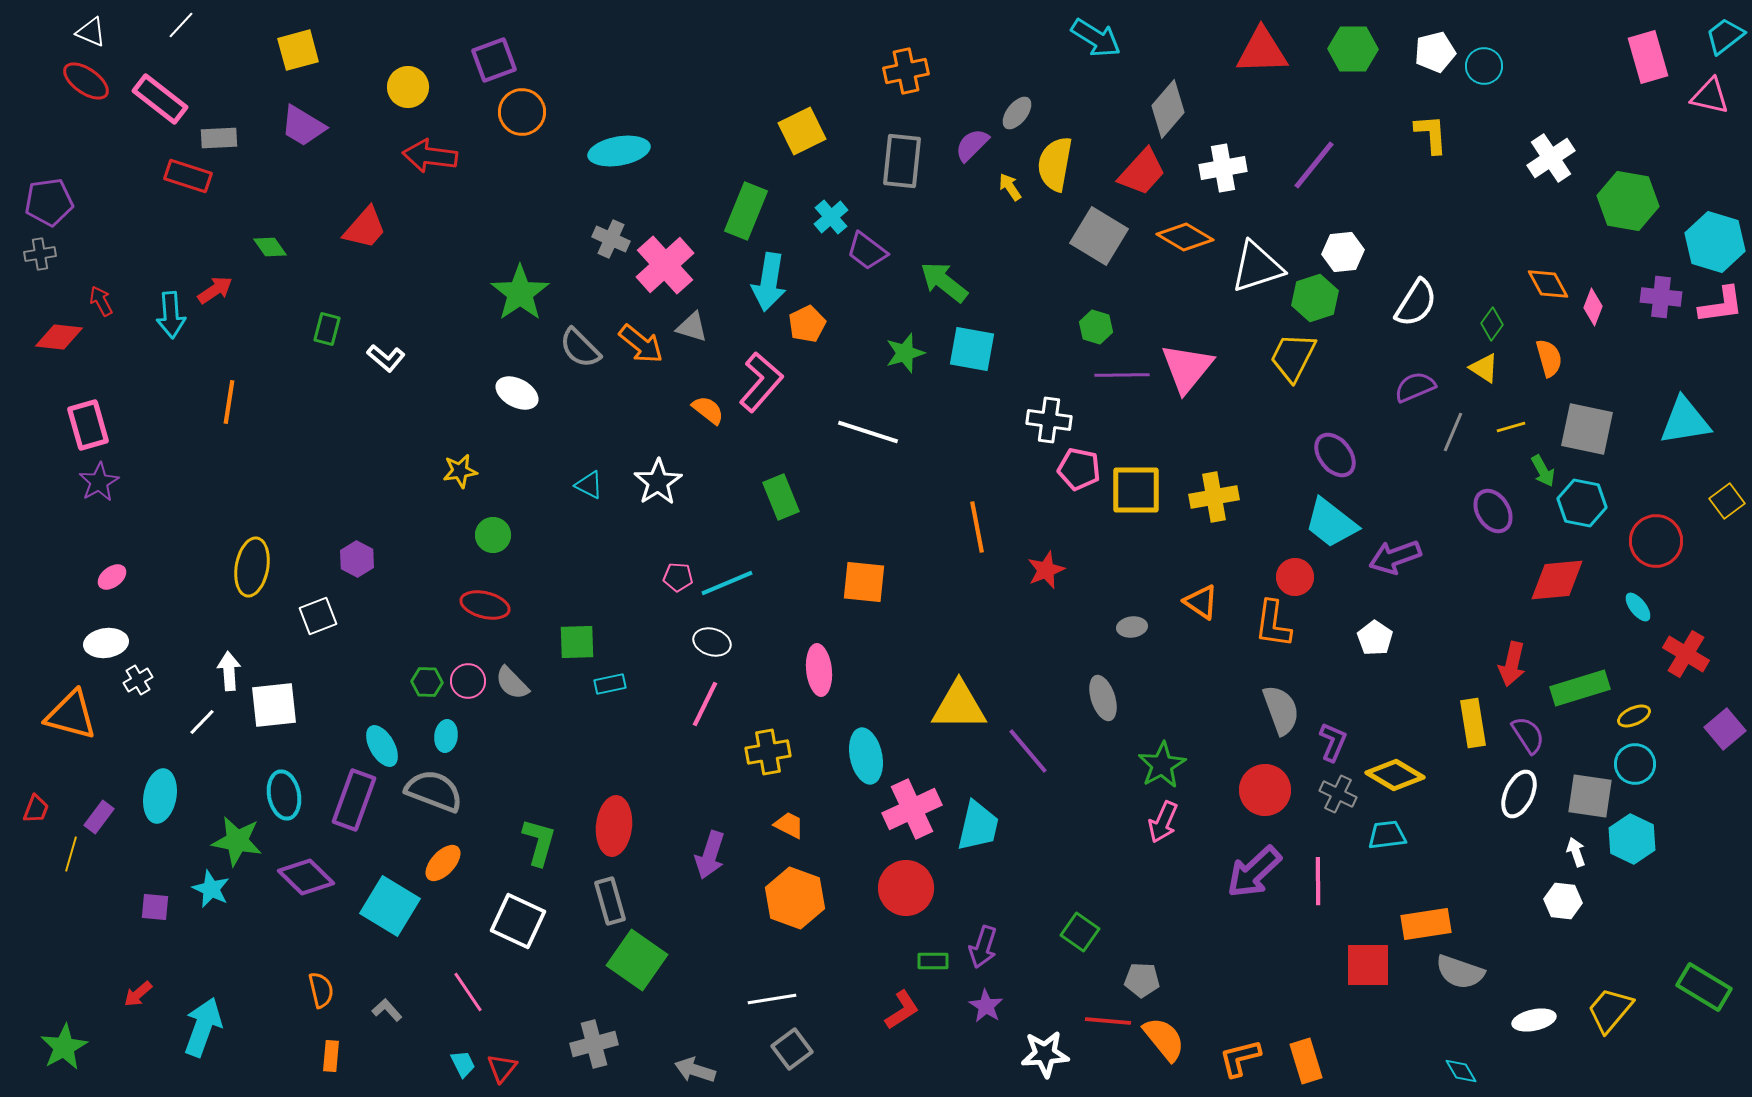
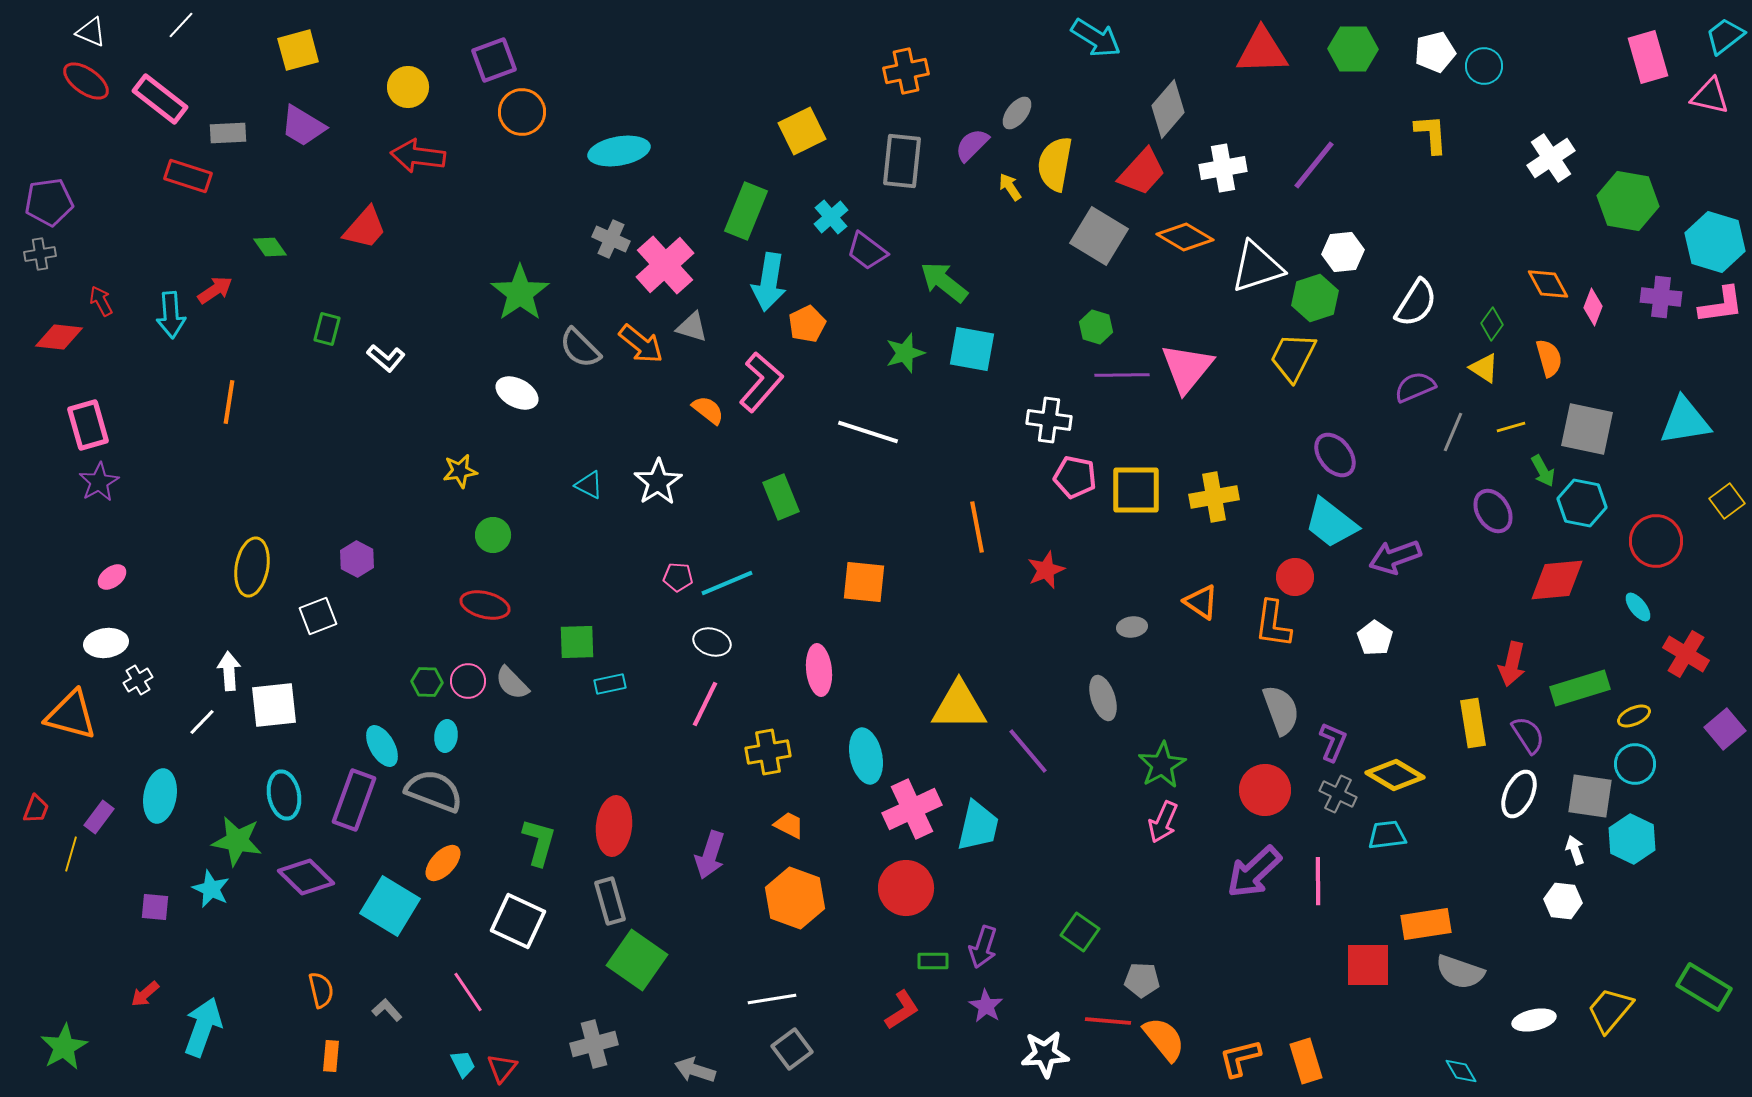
gray rectangle at (219, 138): moved 9 px right, 5 px up
red arrow at (430, 156): moved 12 px left
pink pentagon at (1079, 469): moved 4 px left, 8 px down
white arrow at (1576, 852): moved 1 px left, 2 px up
red arrow at (138, 994): moved 7 px right
